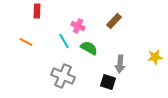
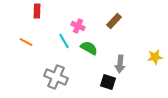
gray cross: moved 7 px left, 1 px down
